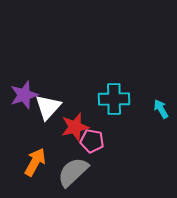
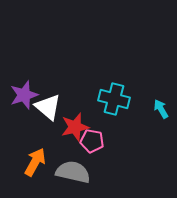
cyan cross: rotated 16 degrees clockwise
white triangle: rotated 32 degrees counterclockwise
gray semicircle: rotated 56 degrees clockwise
